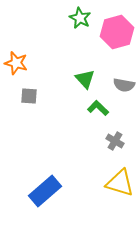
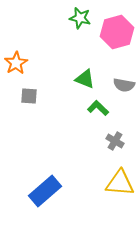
green star: rotated 15 degrees counterclockwise
orange star: rotated 25 degrees clockwise
green triangle: rotated 25 degrees counterclockwise
yellow triangle: rotated 12 degrees counterclockwise
